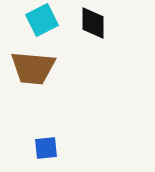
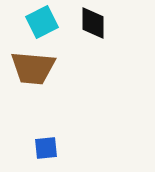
cyan square: moved 2 px down
